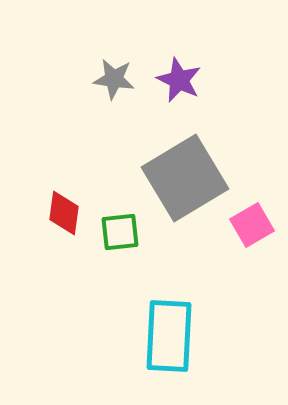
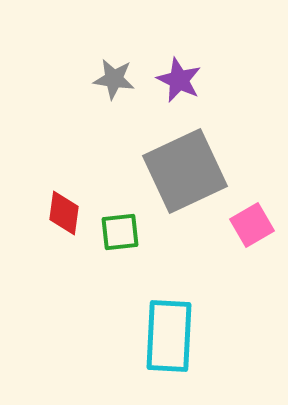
gray square: moved 7 px up; rotated 6 degrees clockwise
